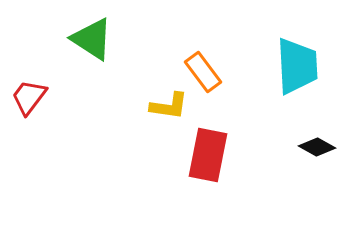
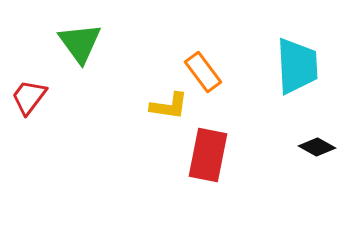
green triangle: moved 12 px left, 4 px down; rotated 21 degrees clockwise
